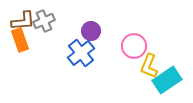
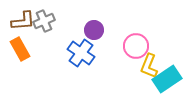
purple circle: moved 3 px right, 1 px up
orange rectangle: moved 9 px down; rotated 10 degrees counterclockwise
pink circle: moved 2 px right
blue cross: rotated 16 degrees counterclockwise
cyan rectangle: moved 1 px up
